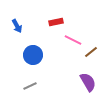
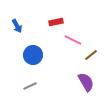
brown line: moved 3 px down
purple semicircle: moved 2 px left
